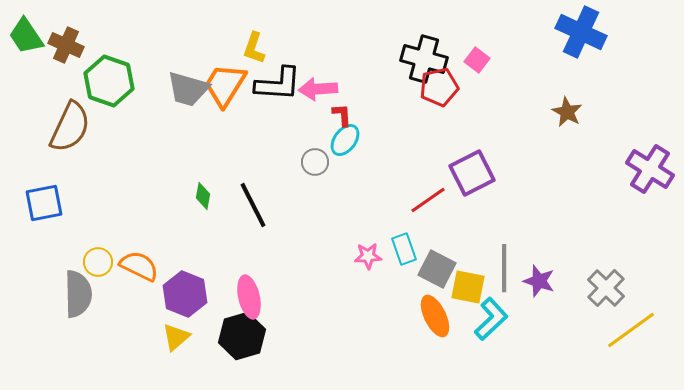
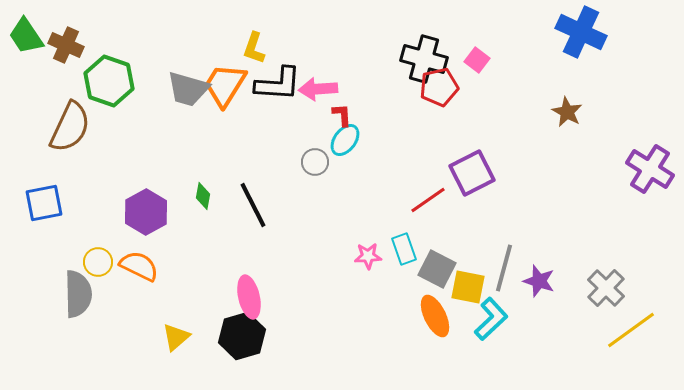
gray line: rotated 15 degrees clockwise
purple hexagon: moved 39 px left, 82 px up; rotated 9 degrees clockwise
